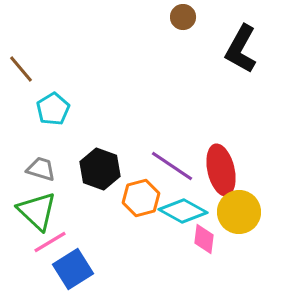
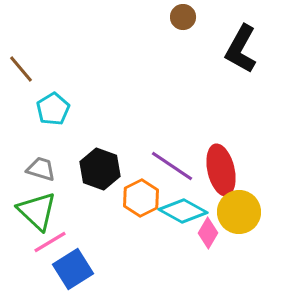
orange hexagon: rotated 12 degrees counterclockwise
pink diamond: moved 4 px right, 6 px up; rotated 24 degrees clockwise
